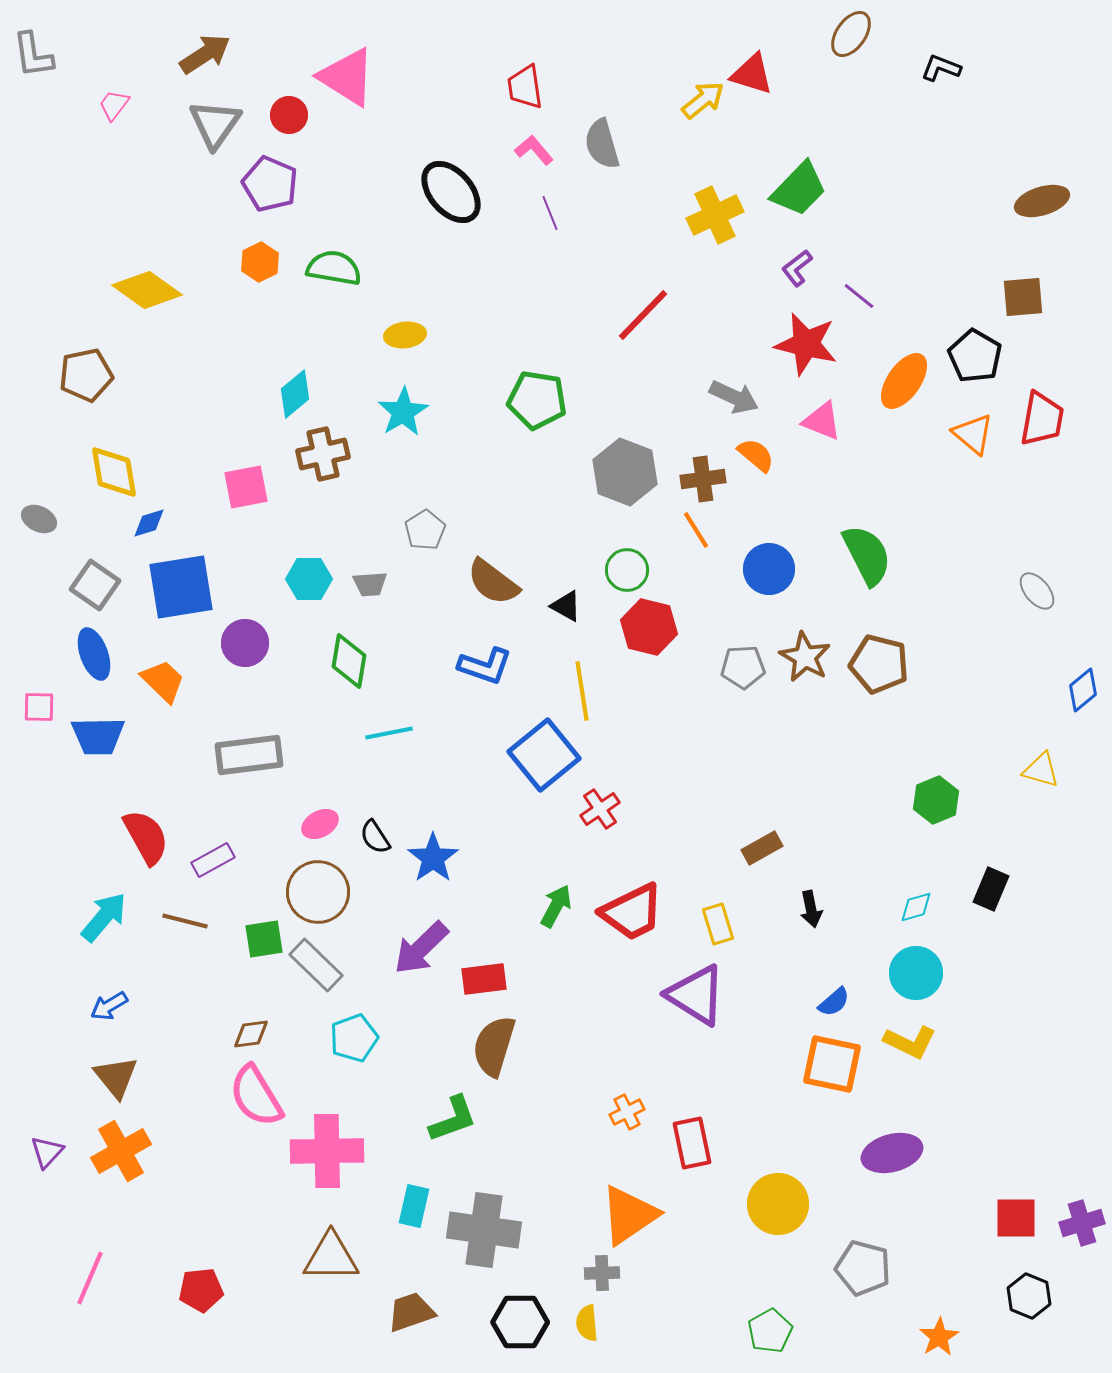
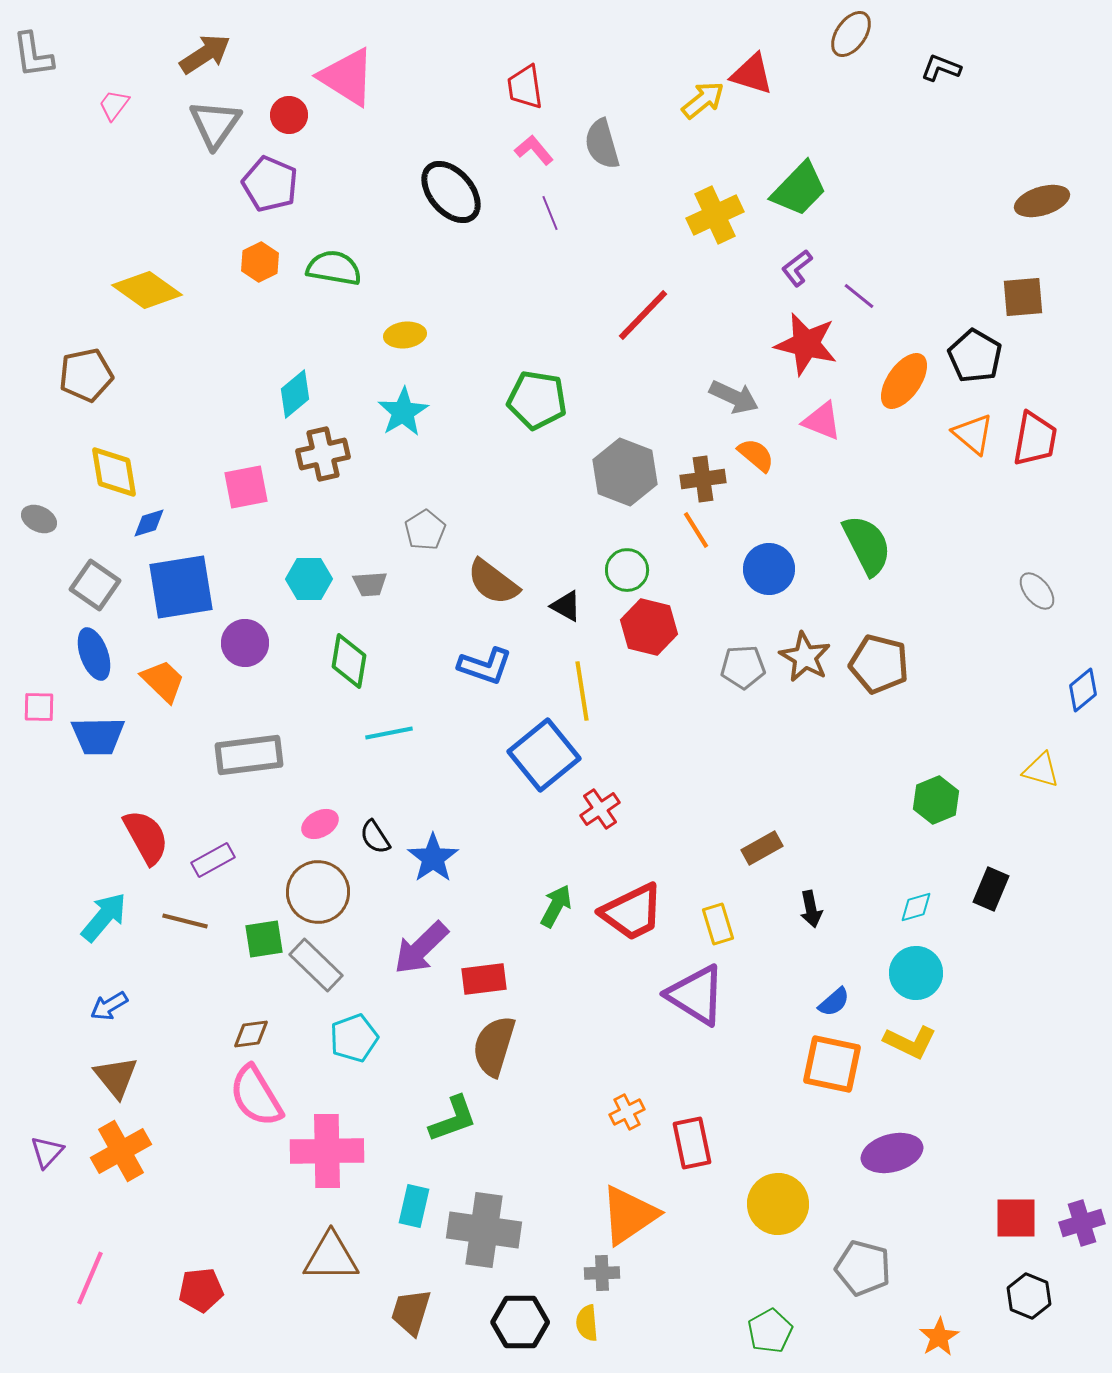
red trapezoid at (1042, 419): moved 7 px left, 20 px down
green semicircle at (867, 555): moved 10 px up
brown trapezoid at (411, 1312): rotated 54 degrees counterclockwise
